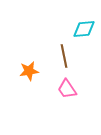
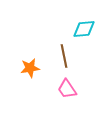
orange star: moved 1 px right, 3 px up
